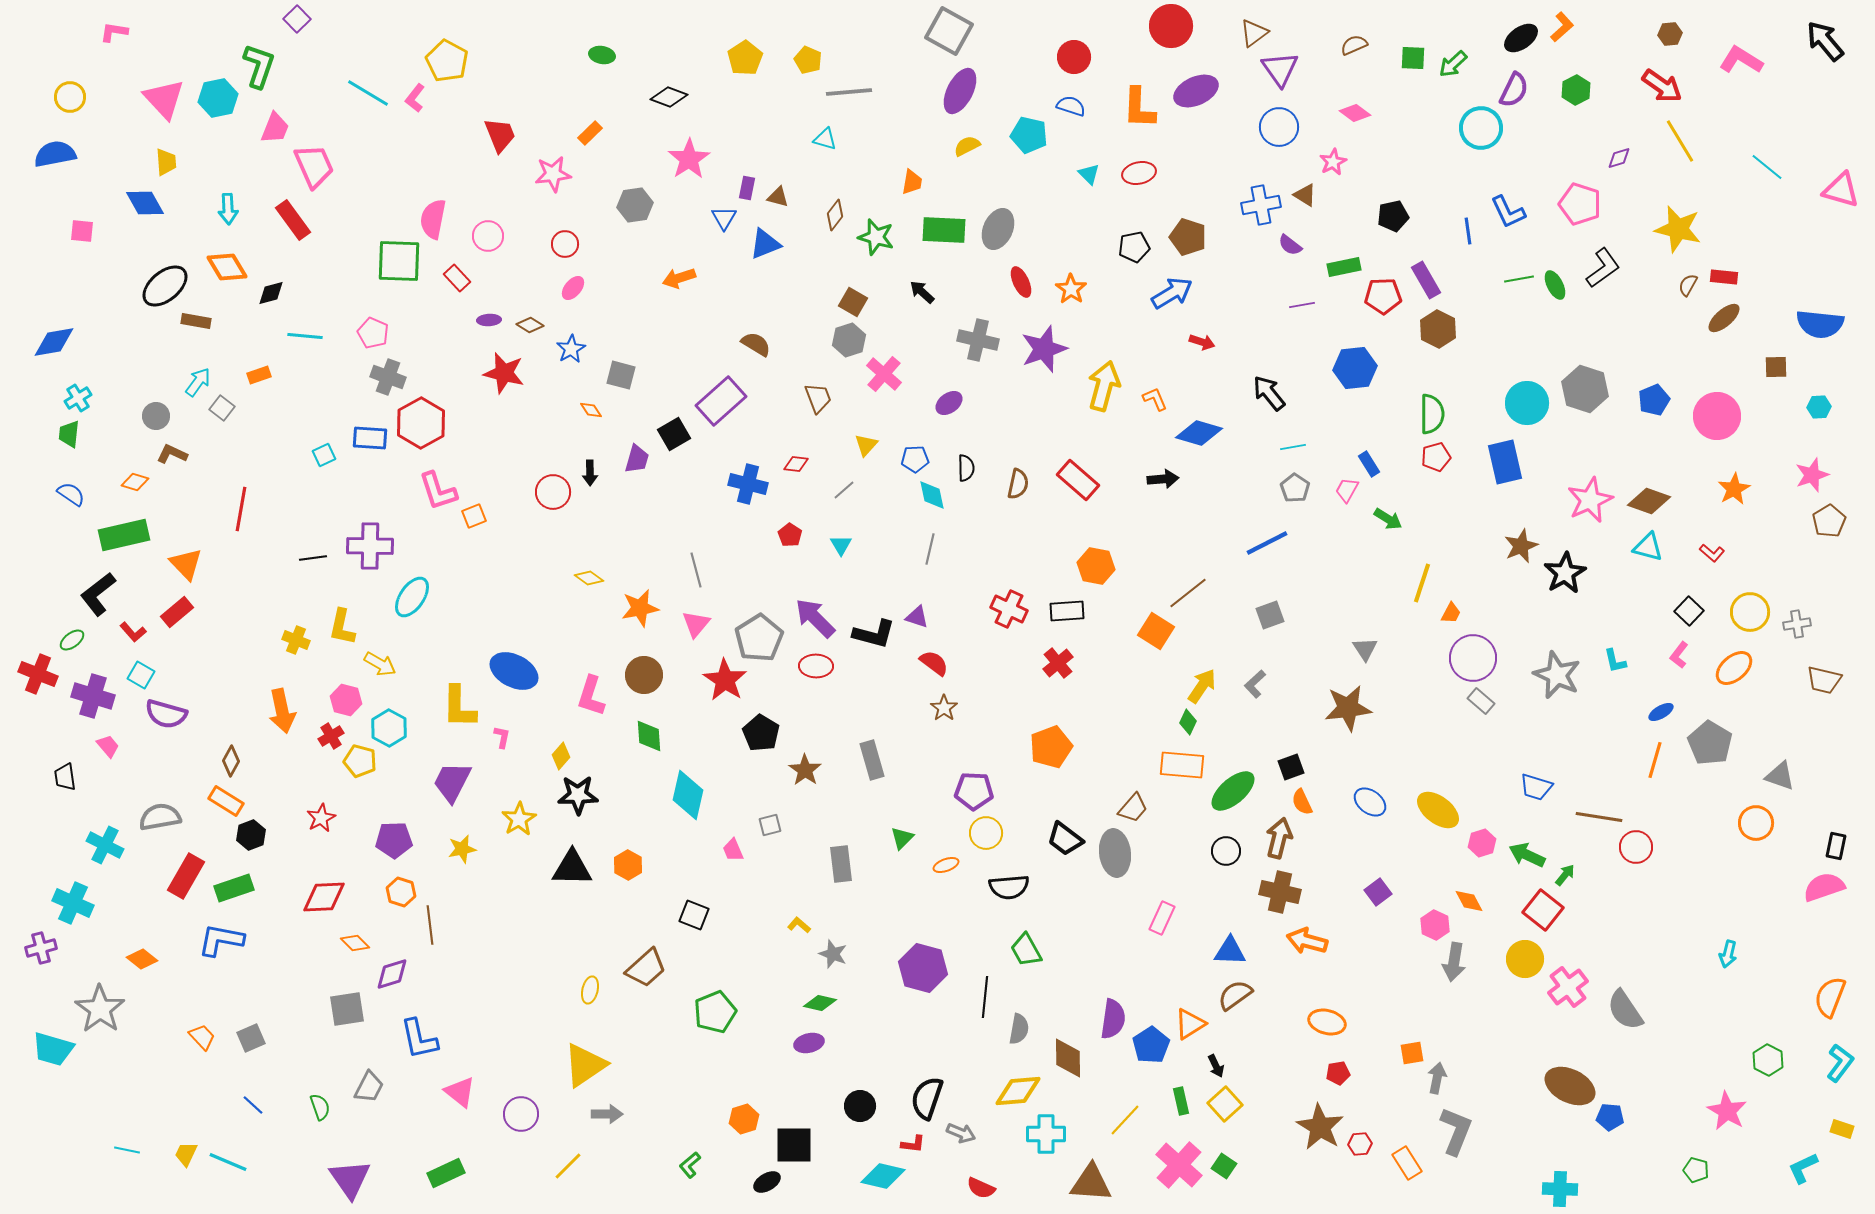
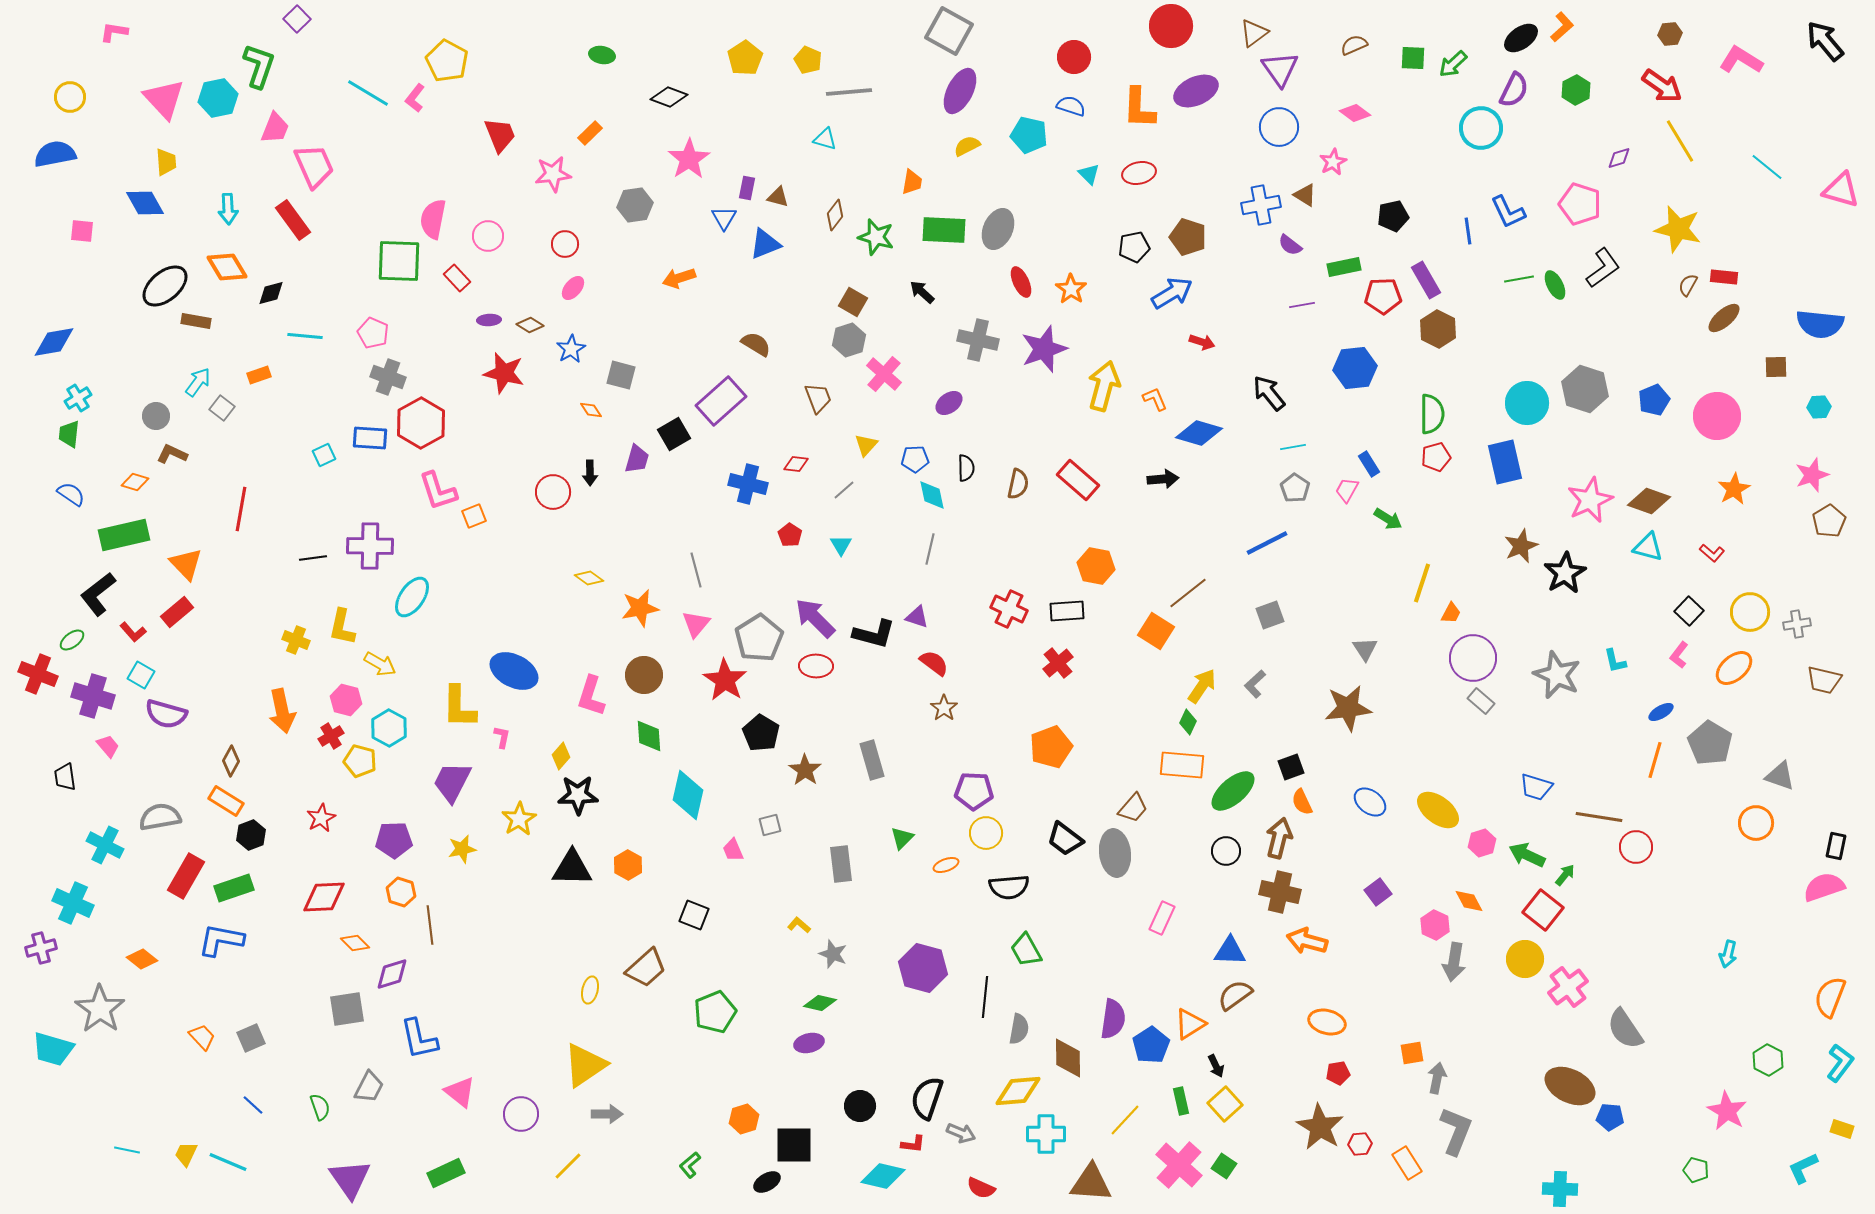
gray semicircle at (1625, 1010): moved 19 px down
